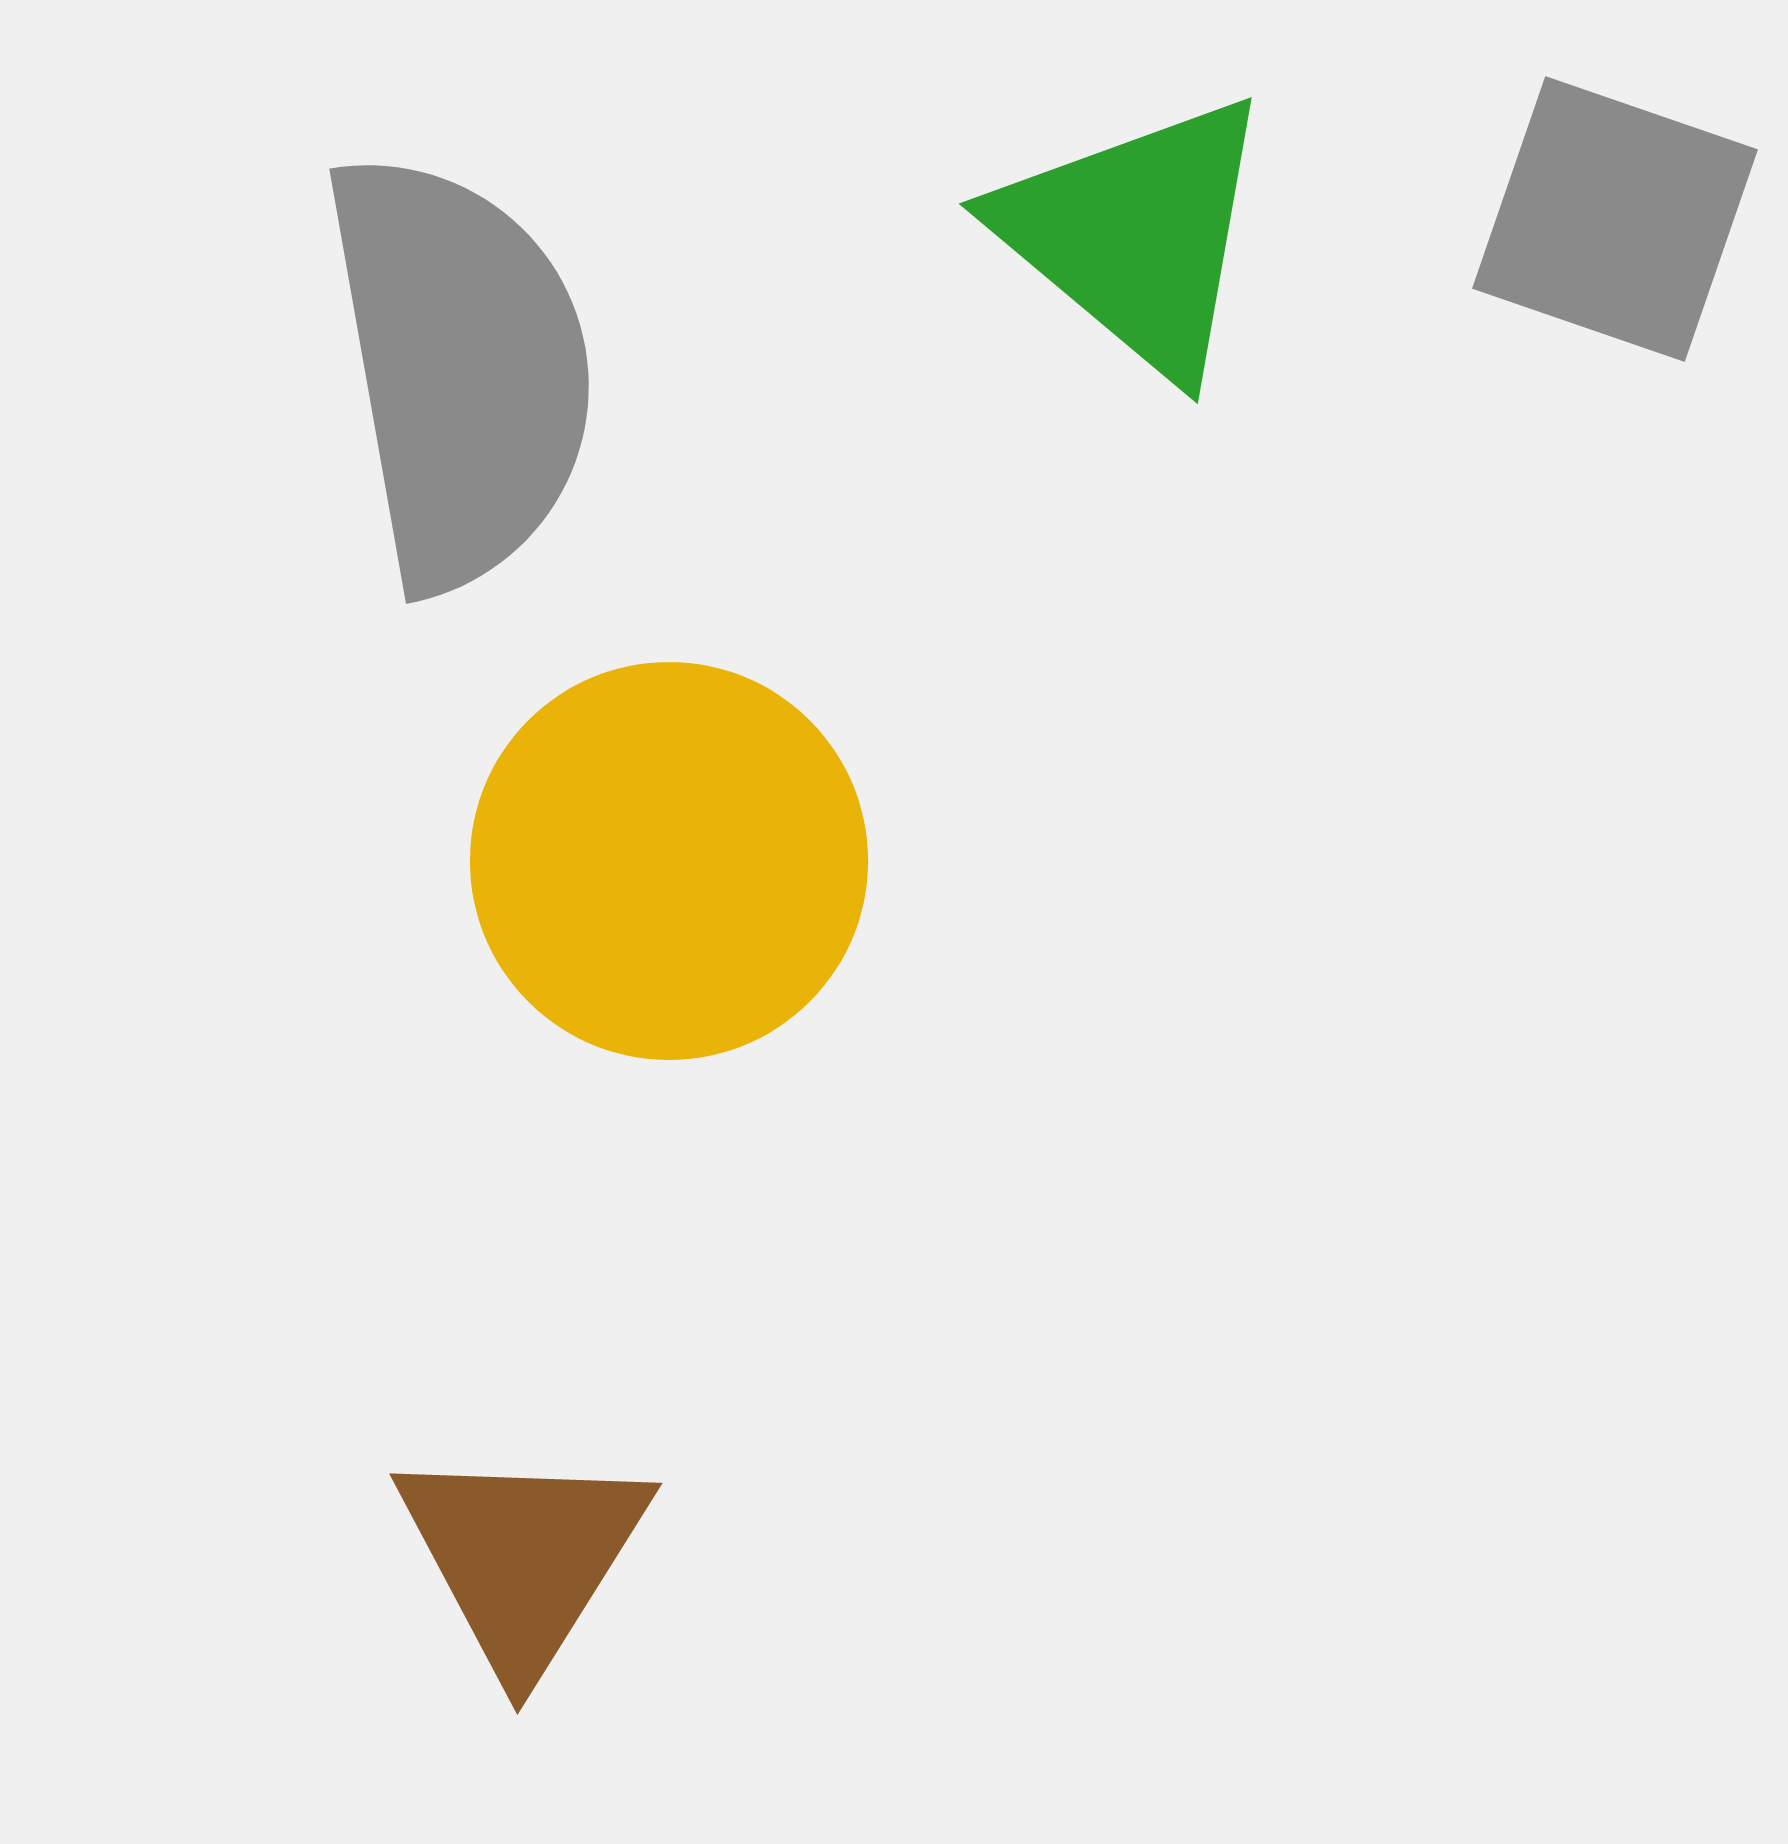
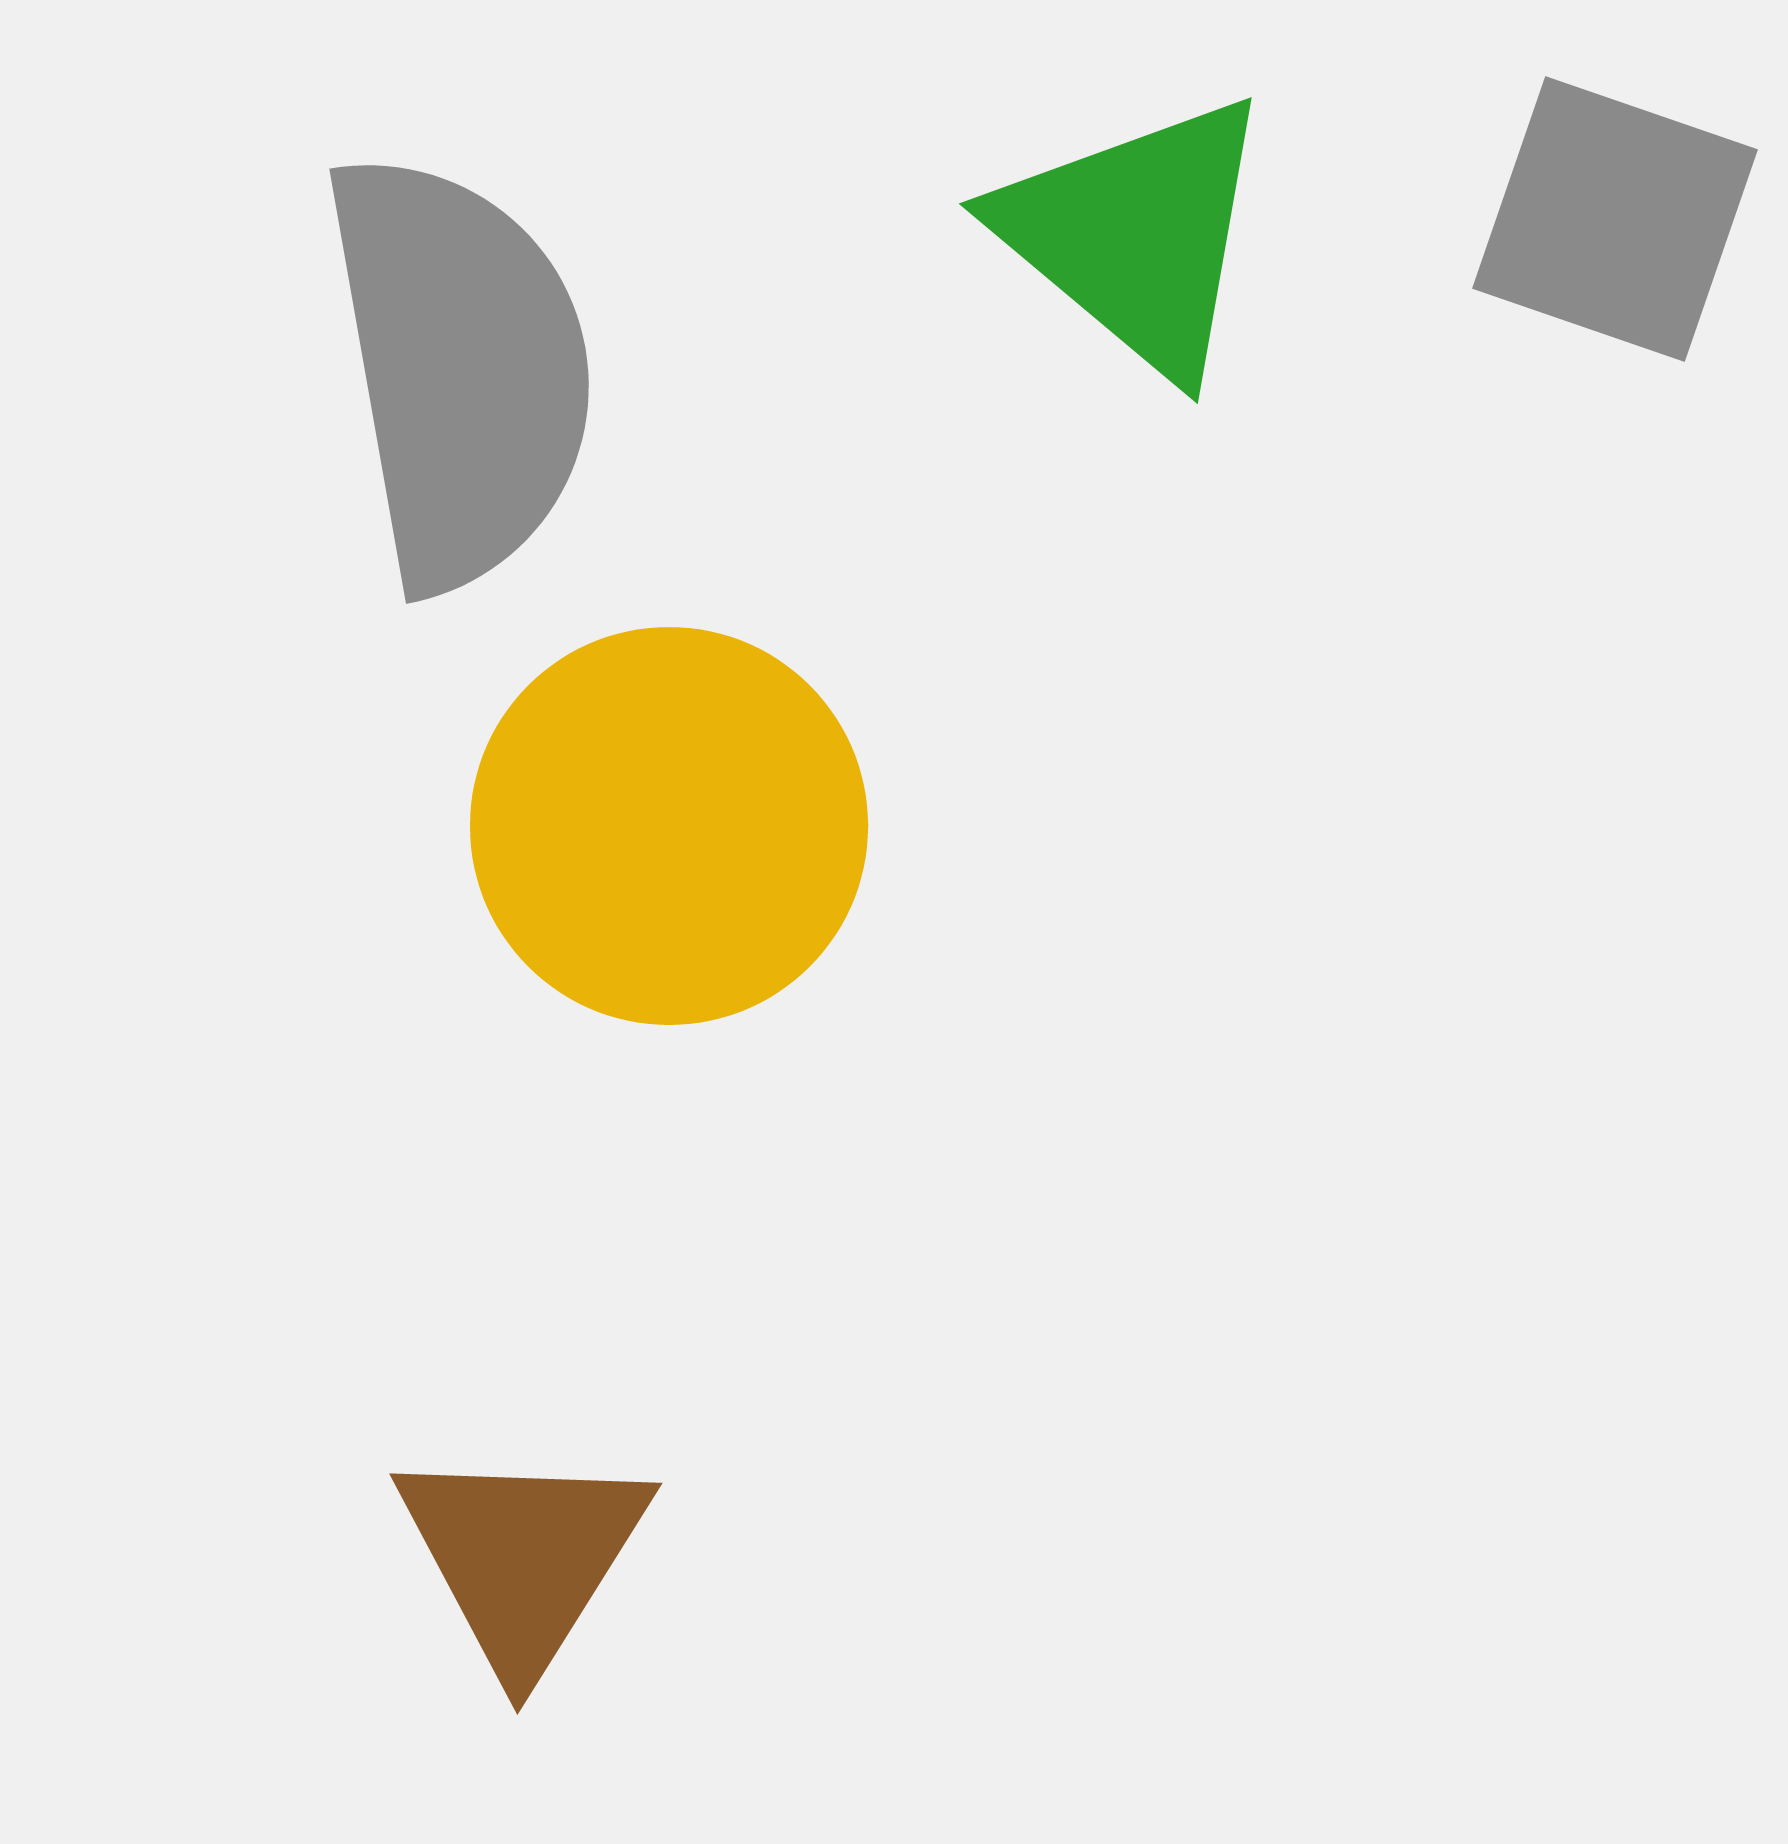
yellow circle: moved 35 px up
